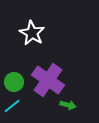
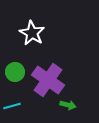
green circle: moved 1 px right, 10 px up
cyan line: rotated 24 degrees clockwise
